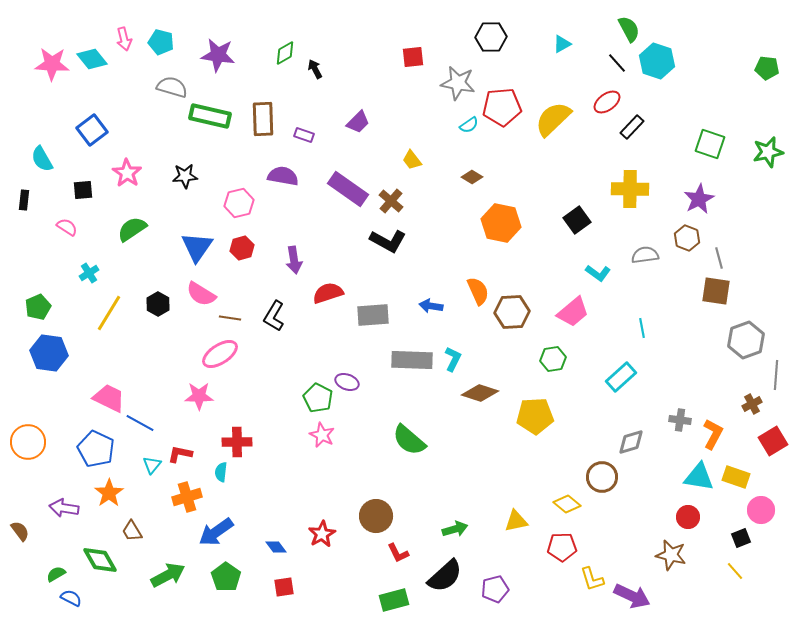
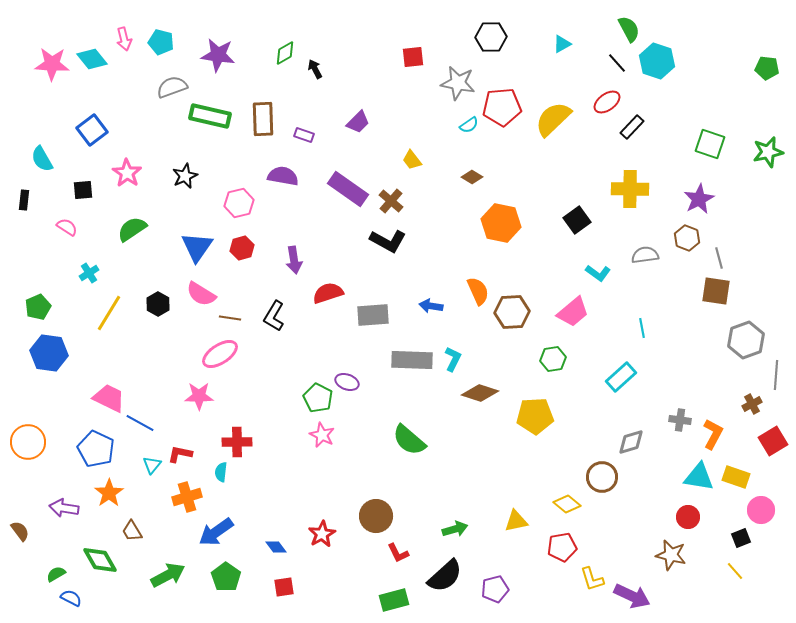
gray semicircle at (172, 87): rotated 36 degrees counterclockwise
black star at (185, 176): rotated 20 degrees counterclockwise
red pentagon at (562, 547): rotated 8 degrees counterclockwise
